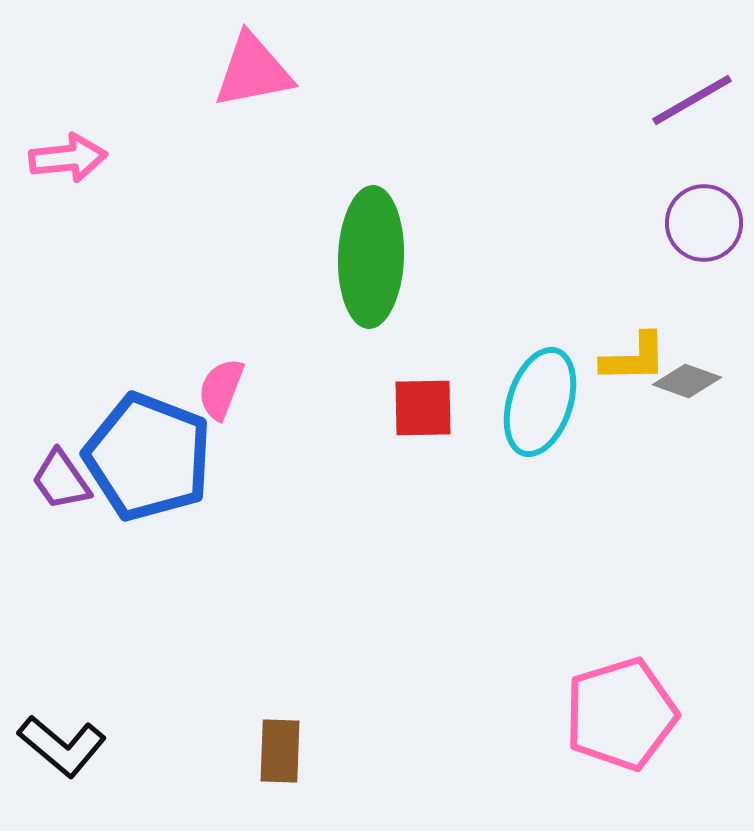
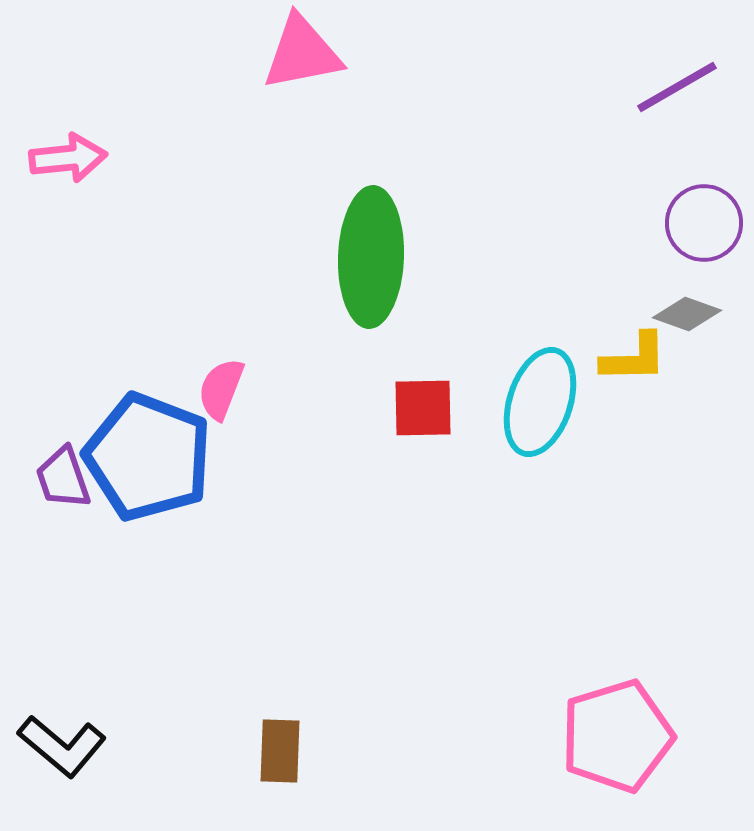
pink triangle: moved 49 px right, 18 px up
purple line: moved 15 px left, 13 px up
gray diamond: moved 67 px up
purple trapezoid: moved 2 px right, 2 px up; rotated 16 degrees clockwise
pink pentagon: moved 4 px left, 22 px down
